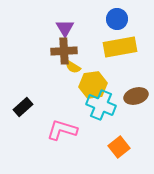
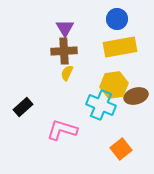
yellow semicircle: moved 6 px left, 6 px down; rotated 84 degrees clockwise
yellow hexagon: moved 21 px right
orange square: moved 2 px right, 2 px down
